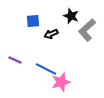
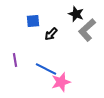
black star: moved 5 px right, 2 px up
black arrow: rotated 24 degrees counterclockwise
purple line: rotated 56 degrees clockwise
